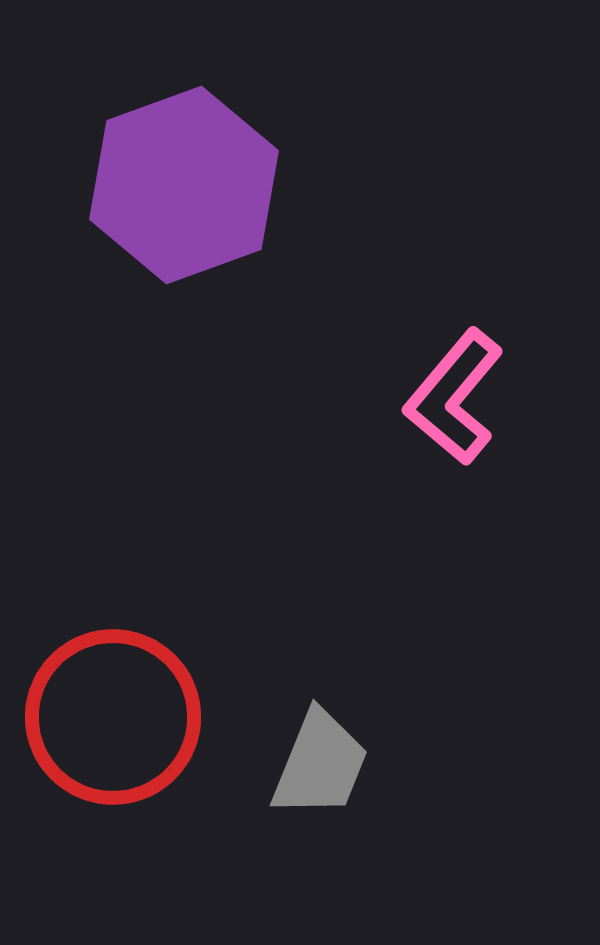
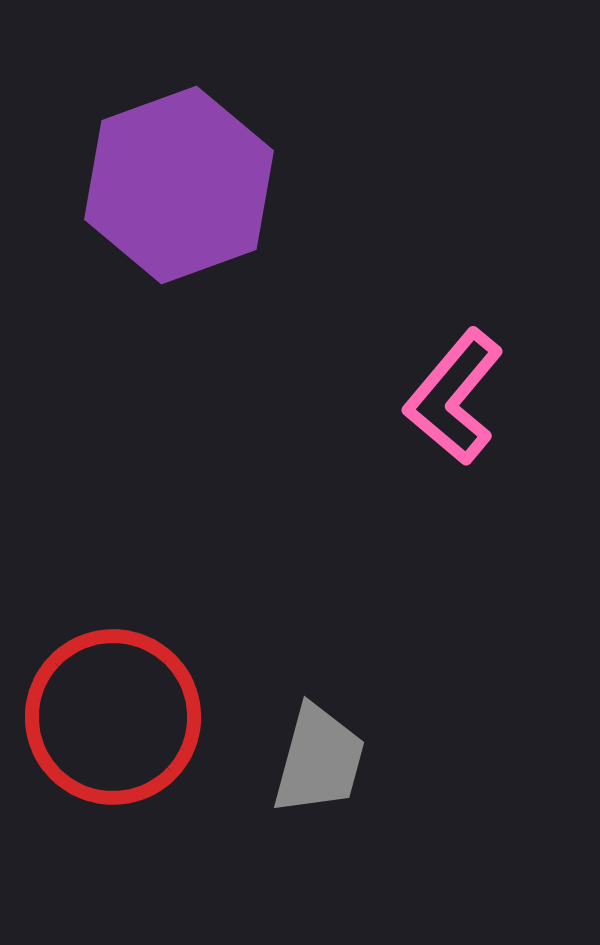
purple hexagon: moved 5 px left
gray trapezoid: moved 1 px left, 4 px up; rotated 7 degrees counterclockwise
